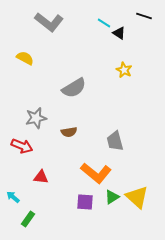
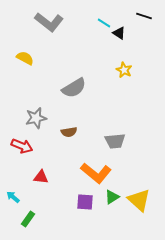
gray trapezoid: rotated 80 degrees counterclockwise
yellow triangle: moved 2 px right, 3 px down
